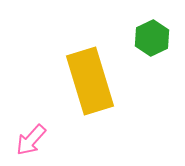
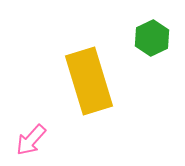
yellow rectangle: moved 1 px left
